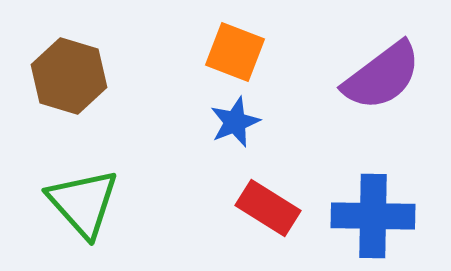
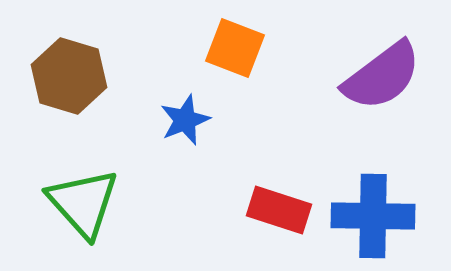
orange square: moved 4 px up
blue star: moved 50 px left, 2 px up
red rectangle: moved 11 px right, 2 px down; rotated 14 degrees counterclockwise
